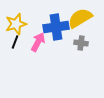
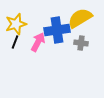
blue cross: moved 1 px right, 3 px down
